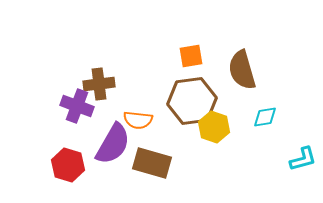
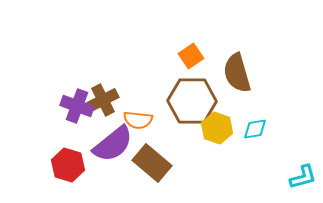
orange square: rotated 25 degrees counterclockwise
brown semicircle: moved 5 px left, 3 px down
brown cross: moved 4 px right, 16 px down; rotated 20 degrees counterclockwise
brown hexagon: rotated 9 degrees clockwise
cyan diamond: moved 10 px left, 12 px down
yellow hexagon: moved 3 px right, 1 px down
purple semicircle: rotated 21 degrees clockwise
cyan L-shape: moved 18 px down
brown rectangle: rotated 24 degrees clockwise
